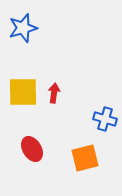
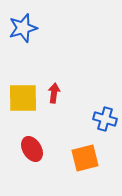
yellow square: moved 6 px down
